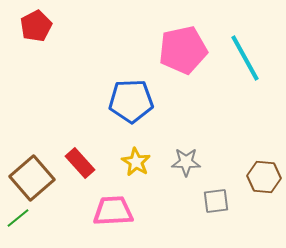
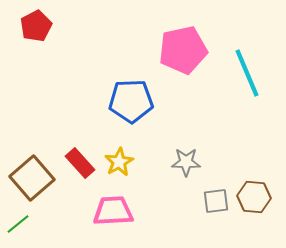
cyan line: moved 2 px right, 15 px down; rotated 6 degrees clockwise
yellow star: moved 17 px left; rotated 12 degrees clockwise
brown hexagon: moved 10 px left, 20 px down
green line: moved 6 px down
